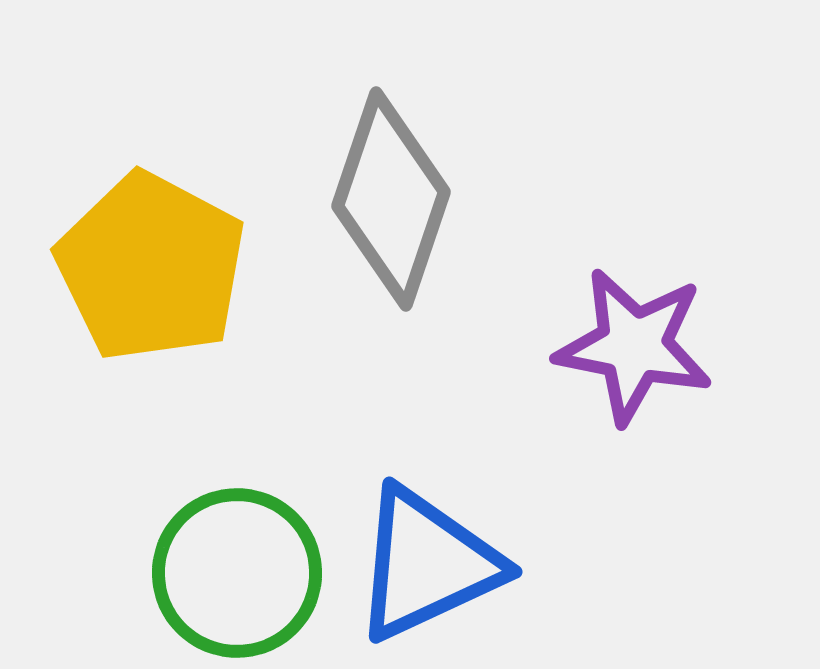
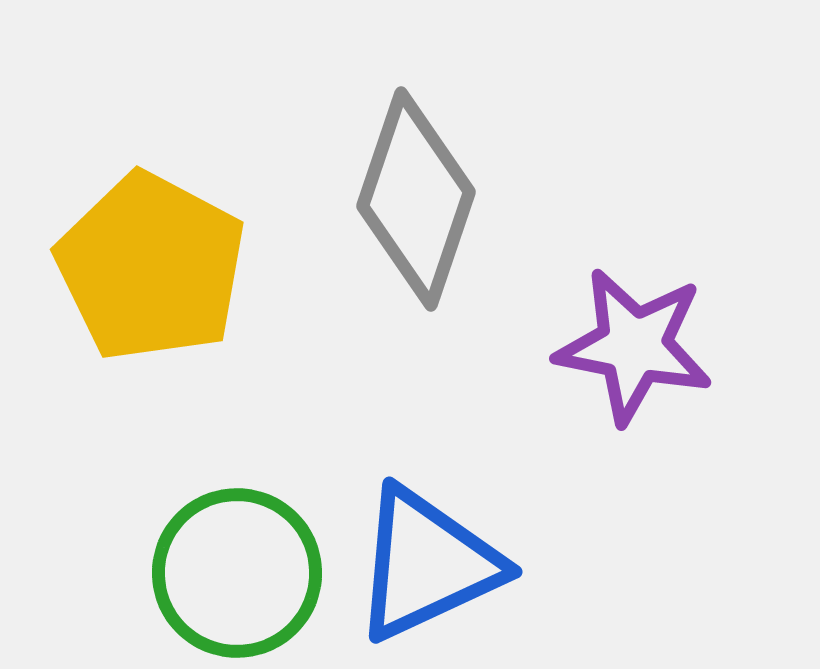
gray diamond: moved 25 px right
